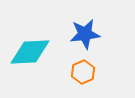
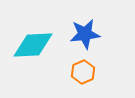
cyan diamond: moved 3 px right, 7 px up
